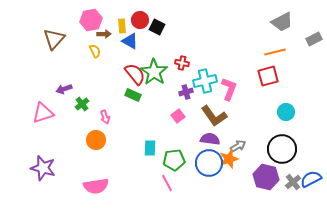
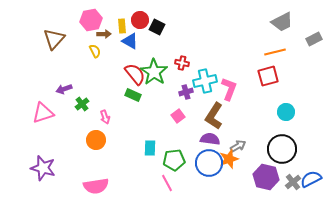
brown L-shape: rotated 68 degrees clockwise
